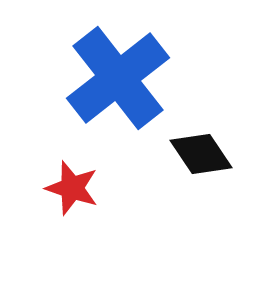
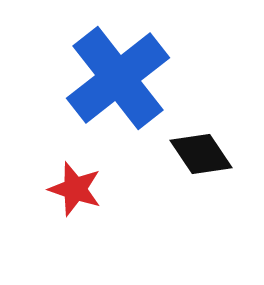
red star: moved 3 px right, 1 px down
